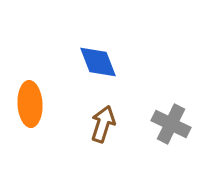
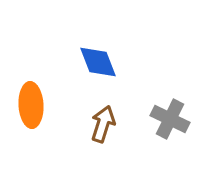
orange ellipse: moved 1 px right, 1 px down
gray cross: moved 1 px left, 5 px up
